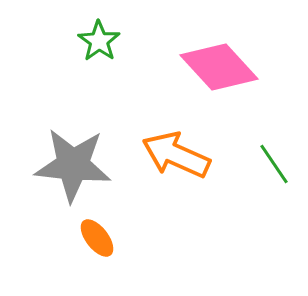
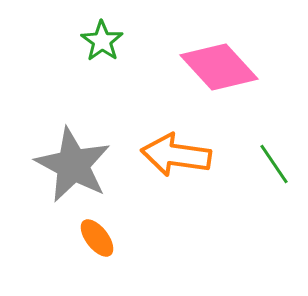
green star: moved 3 px right
orange arrow: rotated 16 degrees counterclockwise
gray star: rotated 22 degrees clockwise
